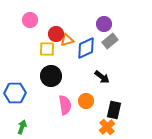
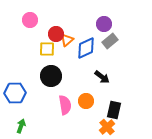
orange triangle: rotated 24 degrees counterclockwise
green arrow: moved 1 px left, 1 px up
